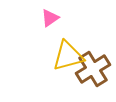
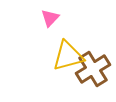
pink triangle: rotated 12 degrees counterclockwise
